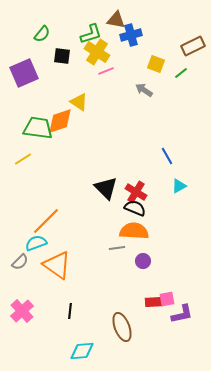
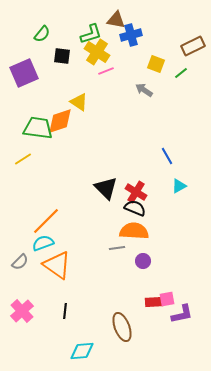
cyan semicircle: moved 7 px right
black line: moved 5 px left
